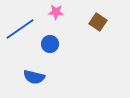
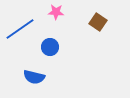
blue circle: moved 3 px down
